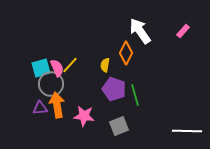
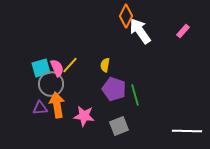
orange diamond: moved 37 px up
